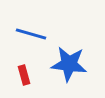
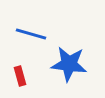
red rectangle: moved 4 px left, 1 px down
